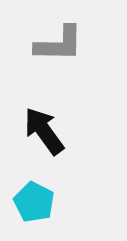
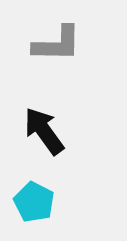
gray L-shape: moved 2 px left
